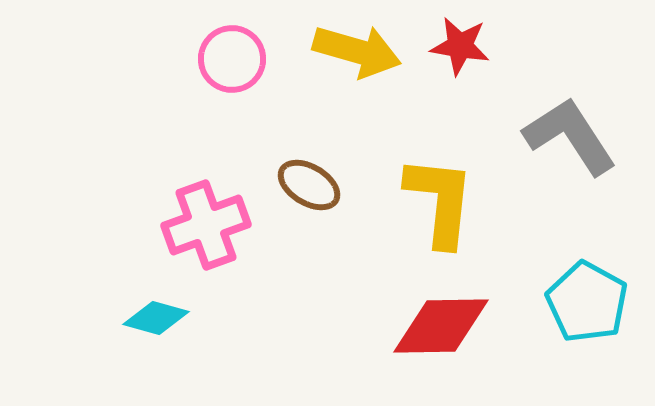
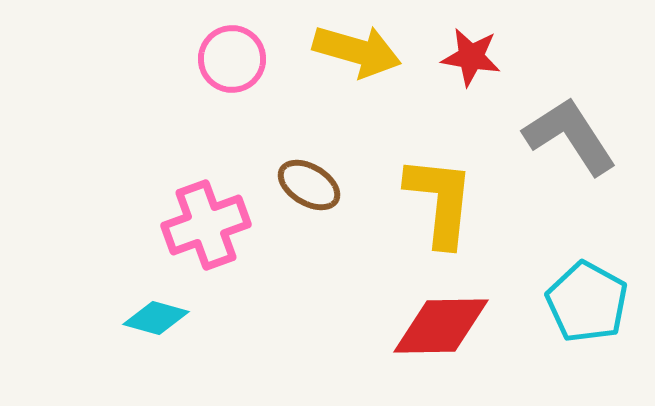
red star: moved 11 px right, 11 px down
